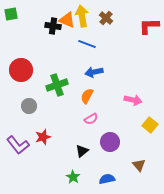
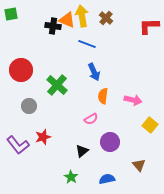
blue arrow: rotated 102 degrees counterclockwise
green cross: rotated 30 degrees counterclockwise
orange semicircle: moved 16 px right; rotated 21 degrees counterclockwise
green star: moved 2 px left
